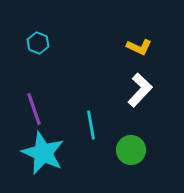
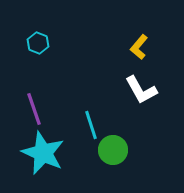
yellow L-shape: rotated 105 degrees clockwise
white L-shape: moved 1 px right; rotated 108 degrees clockwise
cyan line: rotated 8 degrees counterclockwise
green circle: moved 18 px left
